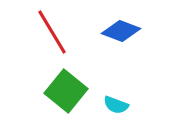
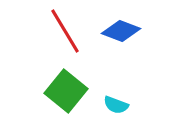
red line: moved 13 px right, 1 px up
